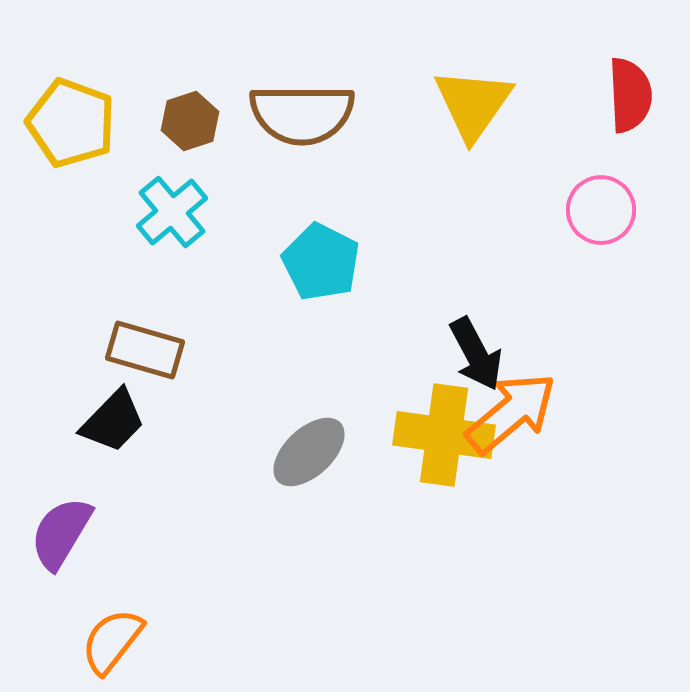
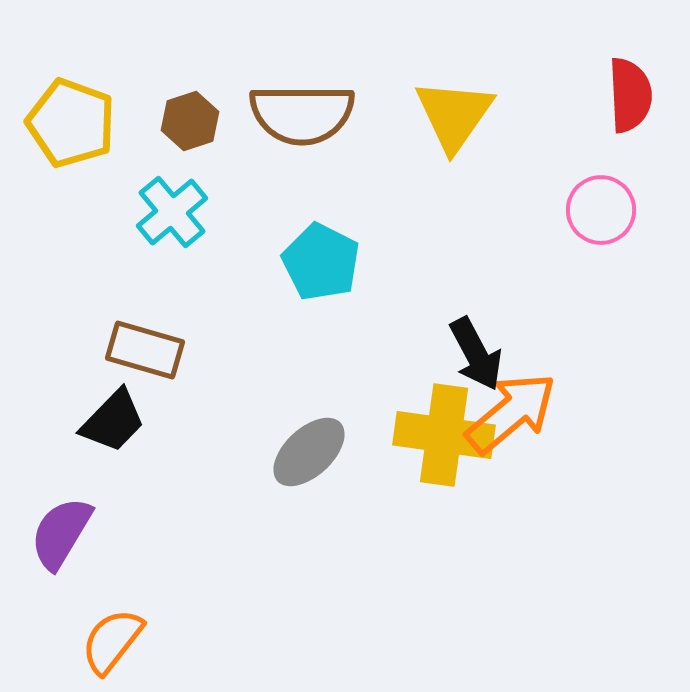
yellow triangle: moved 19 px left, 11 px down
